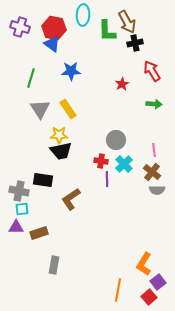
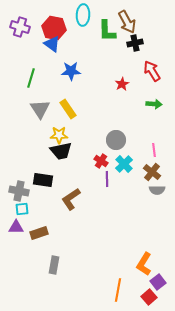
red cross: rotated 24 degrees clockwise
